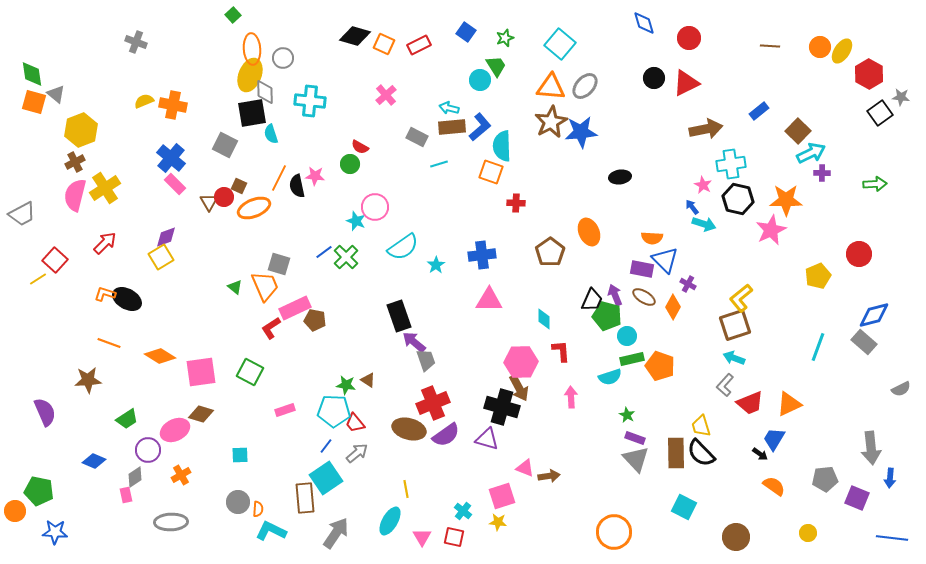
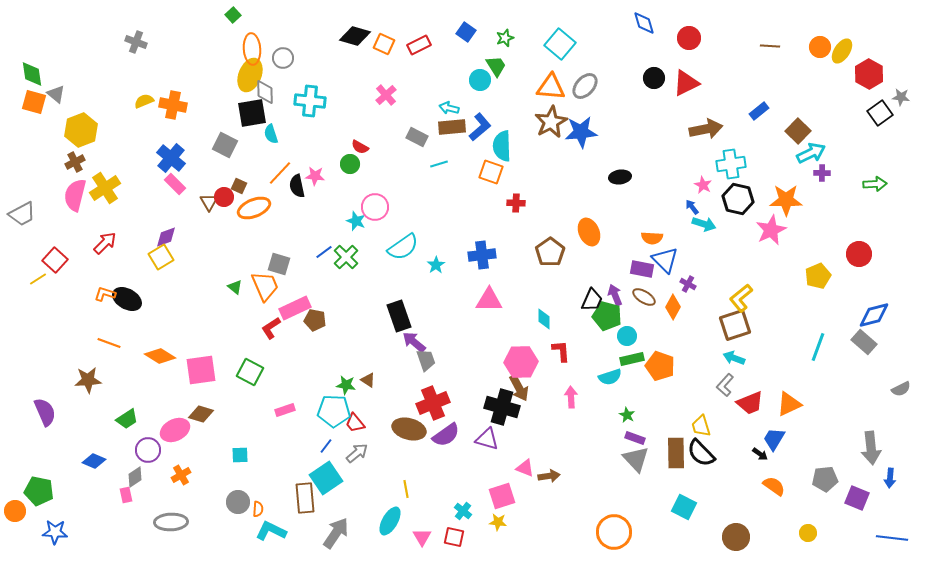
orange line at (279, 178): moved 1 px right, 5 px up; rotated 16 degrees clockwise
pink square at (201, 372): moved 2 px up
